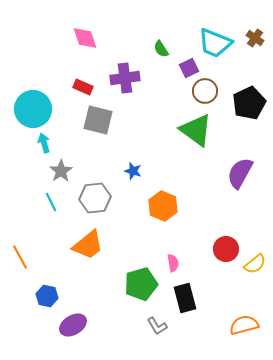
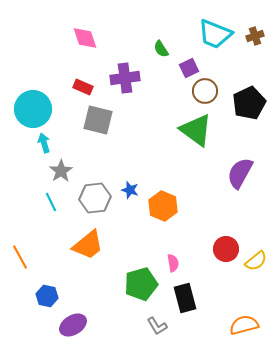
brown cross: moved 2 px up; rotated 36 degrees clockwise
cyan trapezoid: moved 9 px up
blue star: moved 3 px left, 19 px down
yellow semicircle: moved 1 px right, 3 px up
